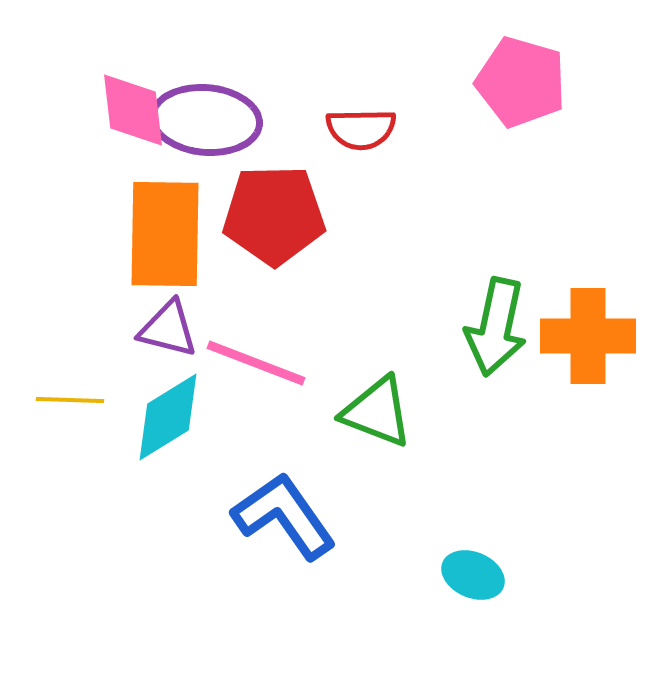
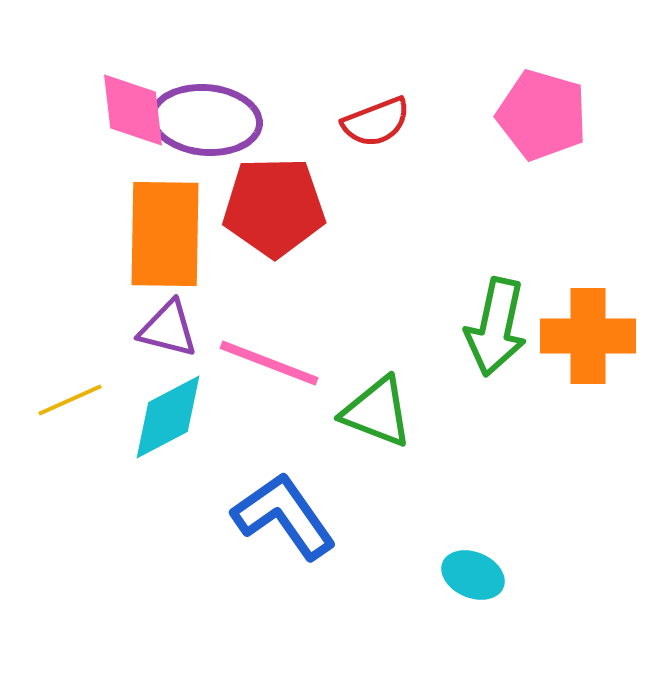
pink pentagon: moved 21 px right, 33 px down
red semicircle: moved 15 px right, 7 px up; rotated 20 degrees counterclockwise
red pentagon: moved 8 px up
pink line: moved 13 px right
yellow line: rotated 26 degrees counterclockwise
cyan diamond: rotated 4 degrees clockwise
